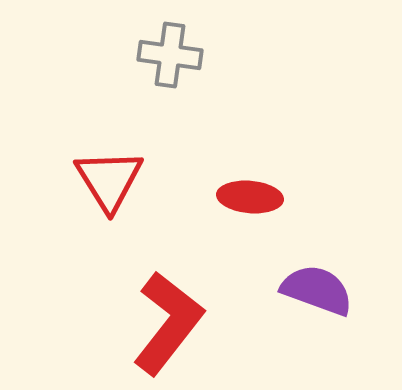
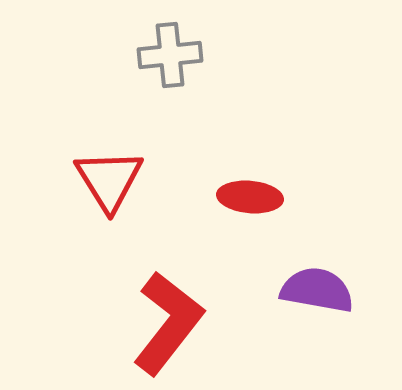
gray cross: rotated 14 degrees counterclockwise
purple semicircle: rotated 10 degrees counterclockwise
